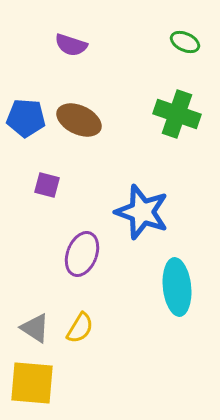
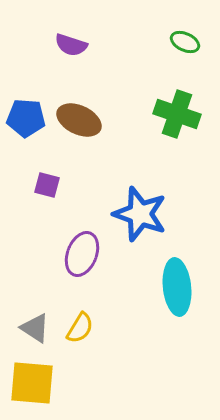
blue star: moved 2 px left, 2 px down
